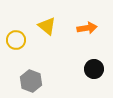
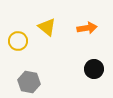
yellow triangle: moved 1 px down
yellow circle: moved 2 px right, 1 px down
gray hexagon: moved 2 px left, 1 px down; rotated 10 degrees counterclockwise
